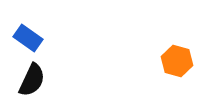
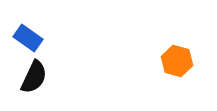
black semicircle: moved 2 px right, 3 px up
